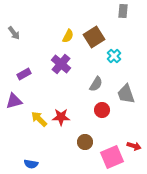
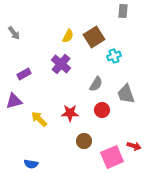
cyan cross: rotated 24 degrees clockwise
red star: moved 9 px right, 4 px up
brown circle: moved 1 px left, 1 px up
